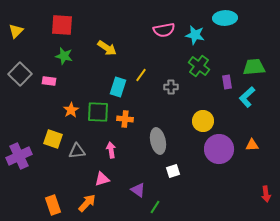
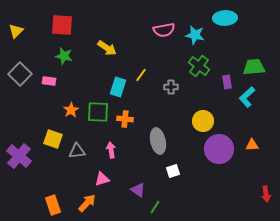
purple cross: rotated 25 degrees counterclockwise
